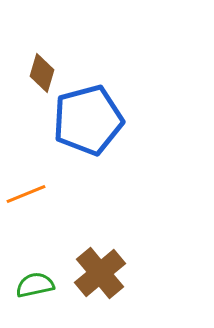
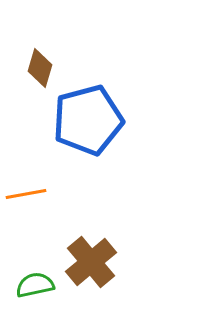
brown diamond: moved 2 px left, 5 px up
orange line: rotated 12 degrees clockwise
brown cross: moved 9 px left, 11 px up
